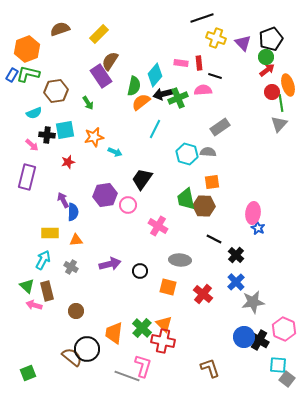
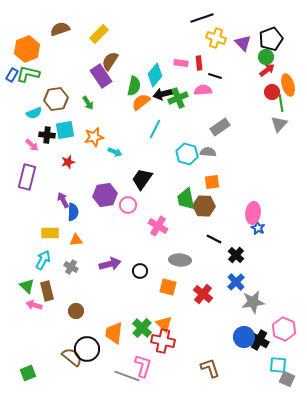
brown hexagon at (56, 91): moved 8 px down
gray square at (287, 379): rotated 14 degrees counterclockwise
